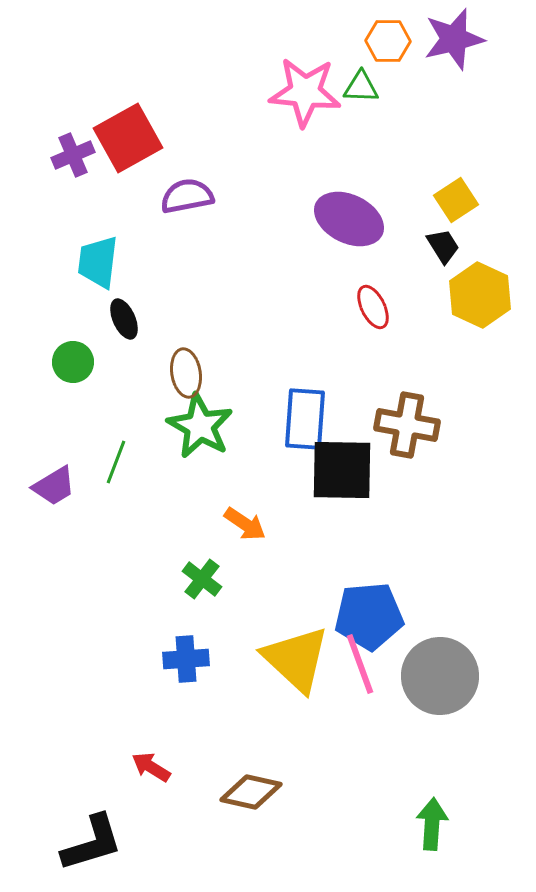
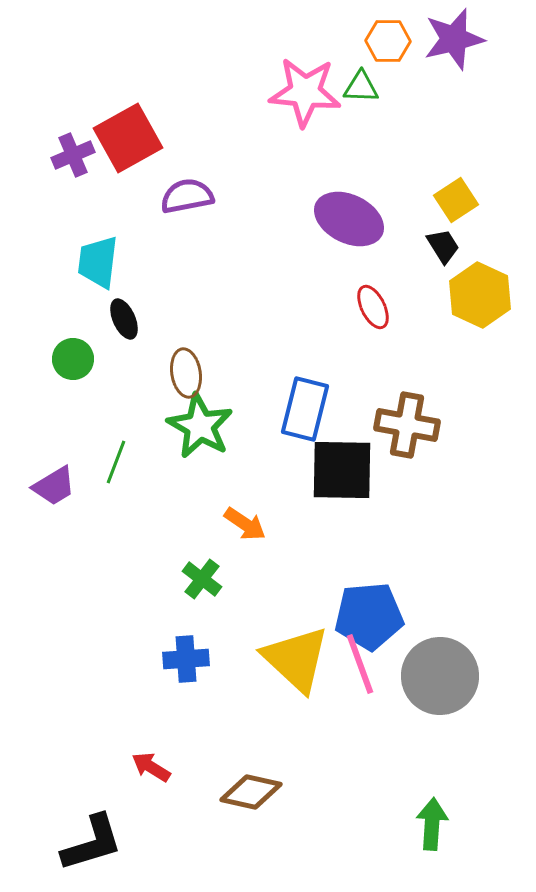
green circle: moved 3 px up
blue rectangle: moved 10 px up; rotated 10 degrees clockwise
